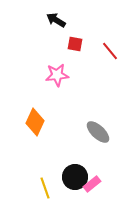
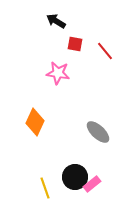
black arrow: moved 1 px down
red line: moved 5 px left
pink star: moved 1 px right, 2 px up; rotated 15 degrees clockwise
